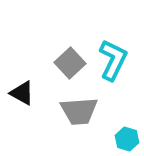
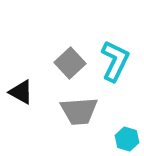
cyan L-shape: moved 2 px right, 1 px down
black triangle: moved 1 px left, 1 px up
